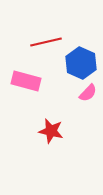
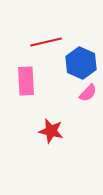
pink rectangle: rotated 72 degrees clockwise
